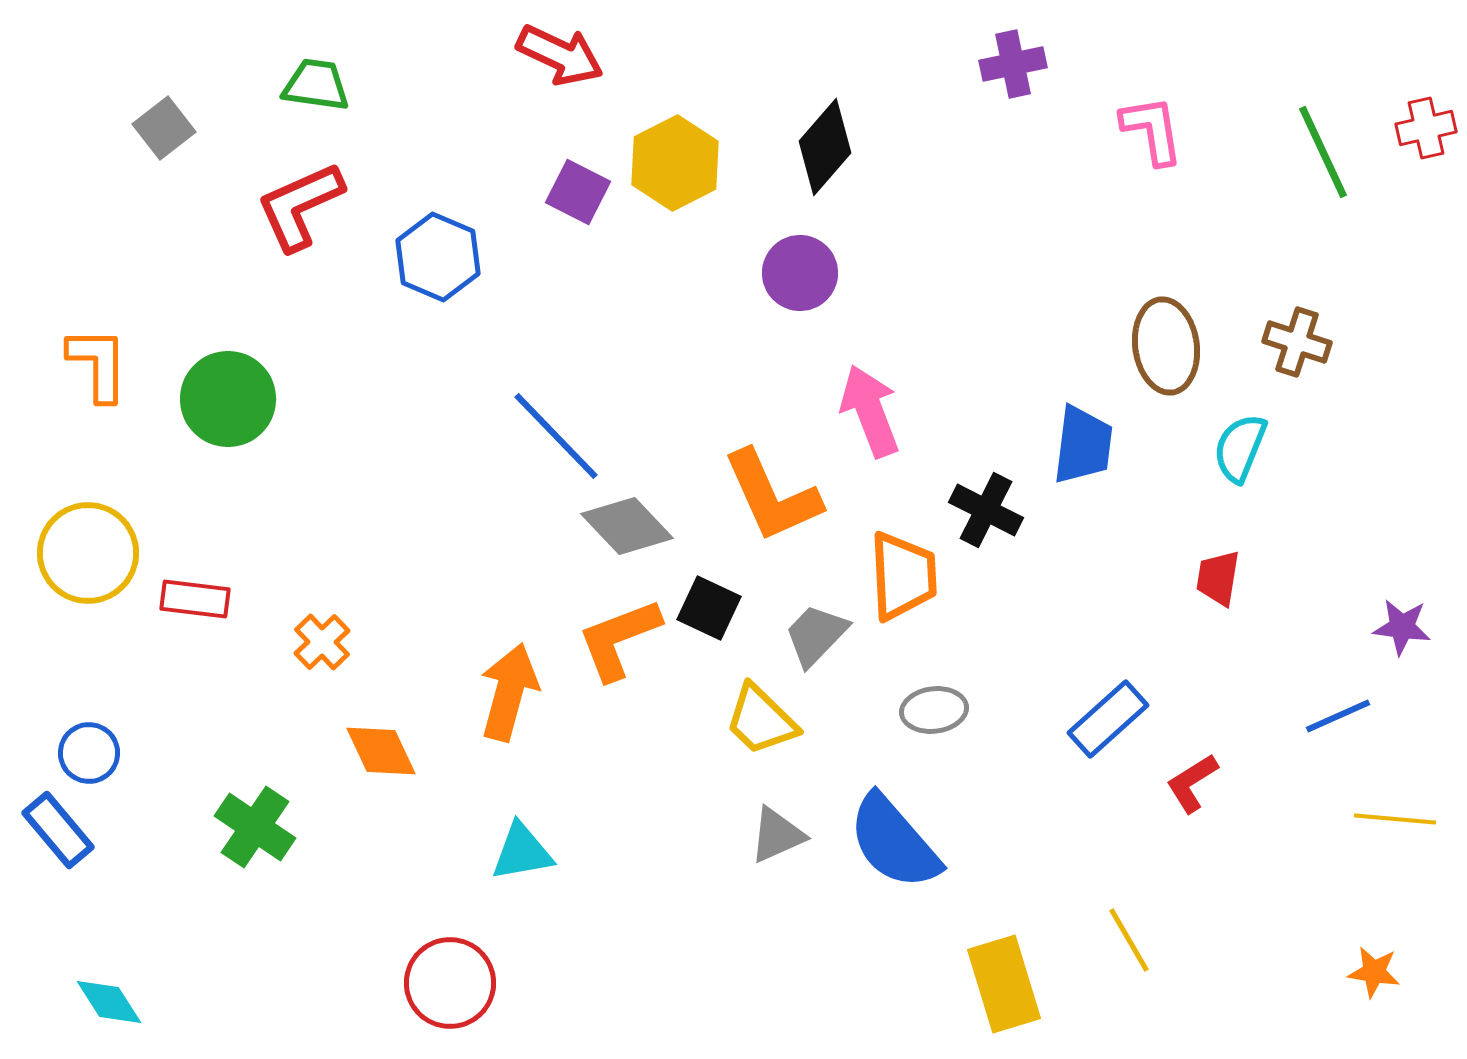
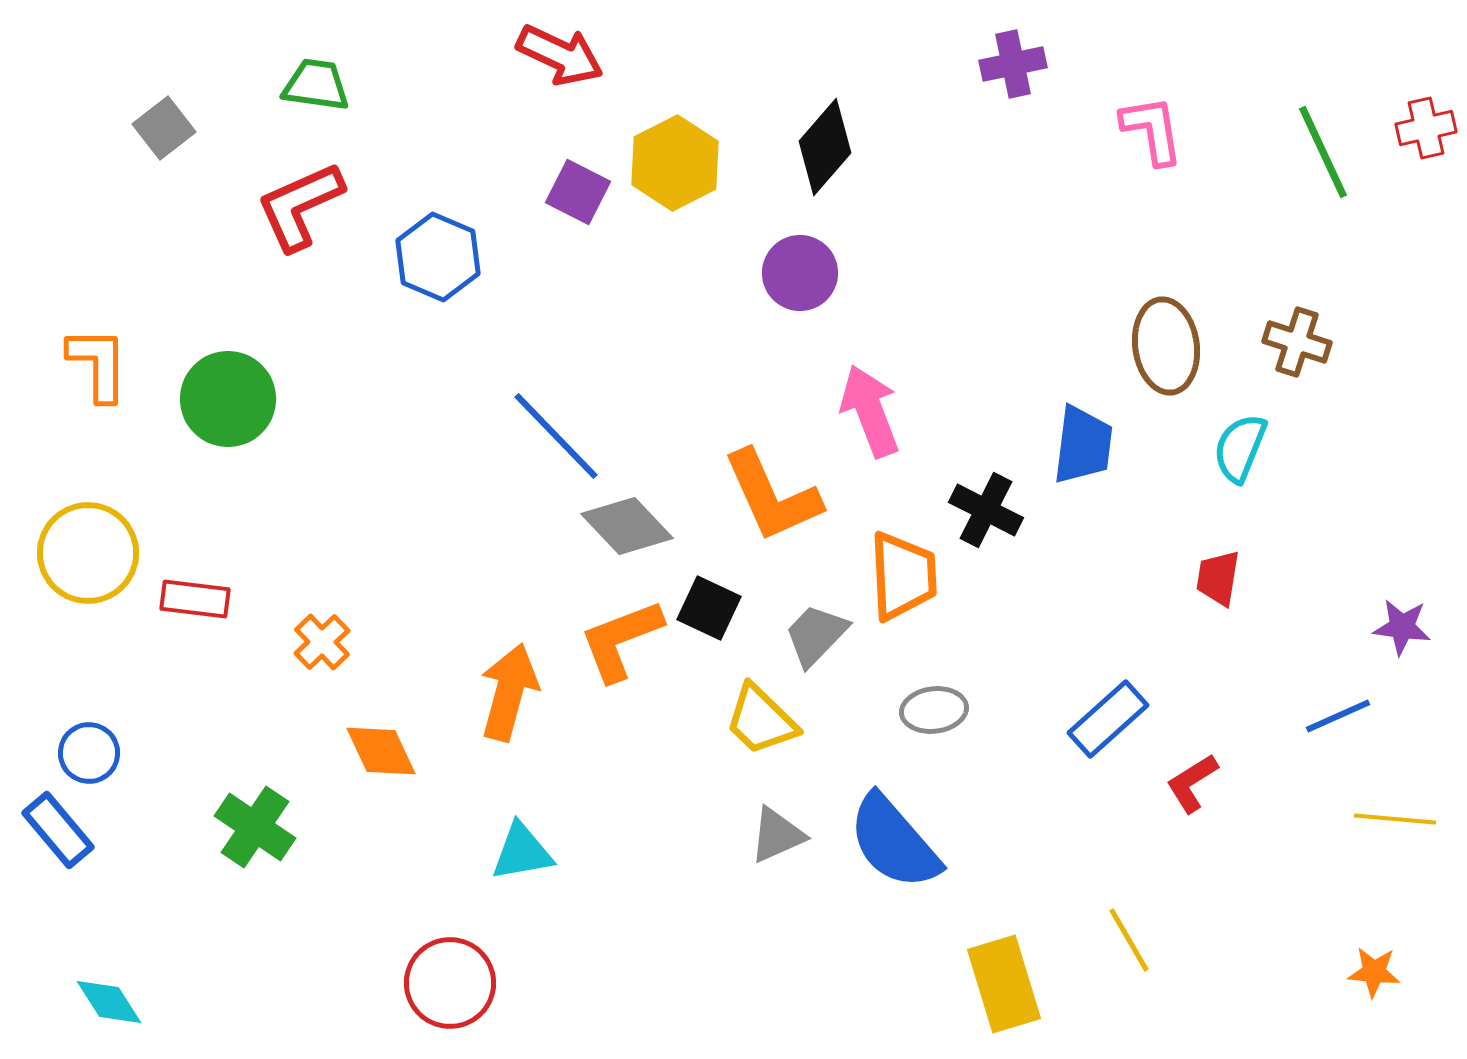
orange L-shape at (619, 639): moved 2 px right, 1 px down
orange star at (1374, 972): rotated 4 degrees counterclockwise
